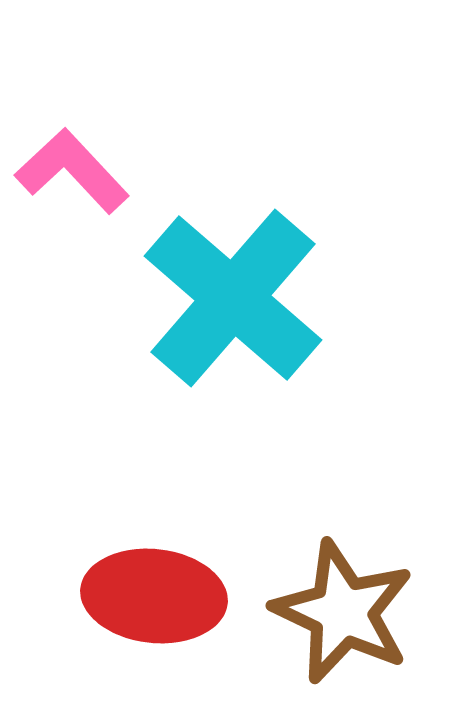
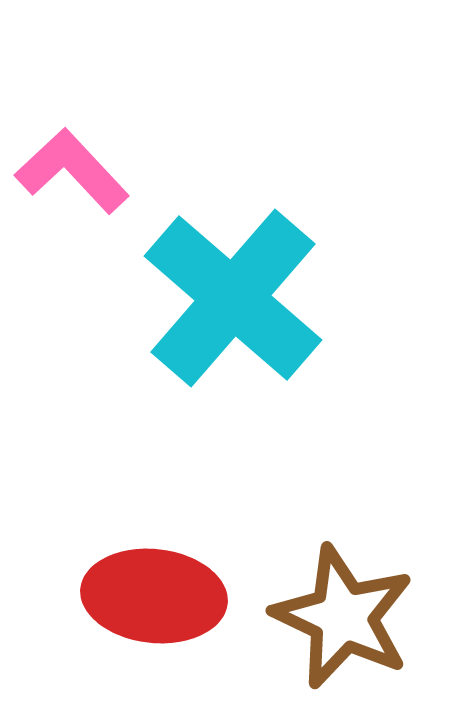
brown star: moved 5 px down
